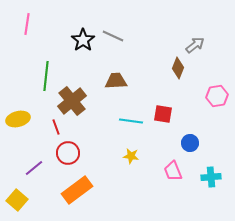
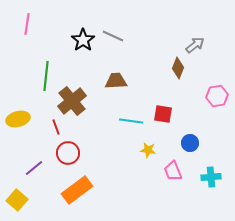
yellow star: moved 17 px right, 6 px up
